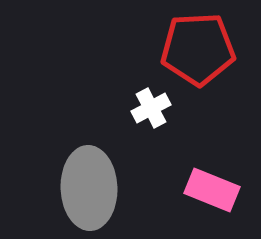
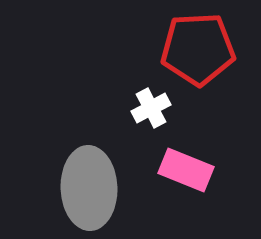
pink rectangle: moved 26 px left, 20 px up
